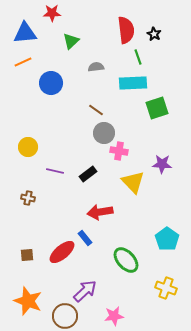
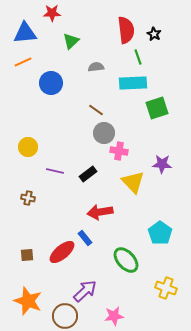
cyan pentagon: moved 7 px left, 6 px up
